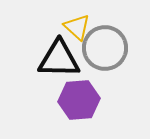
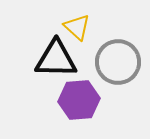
gray circle: moved 13 px right, 14 px down
black triangle: moved 3 px left
